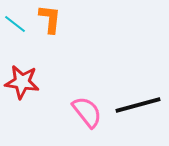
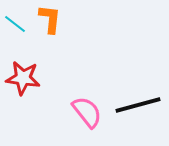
red star: moved 1 px right, 4 px up
